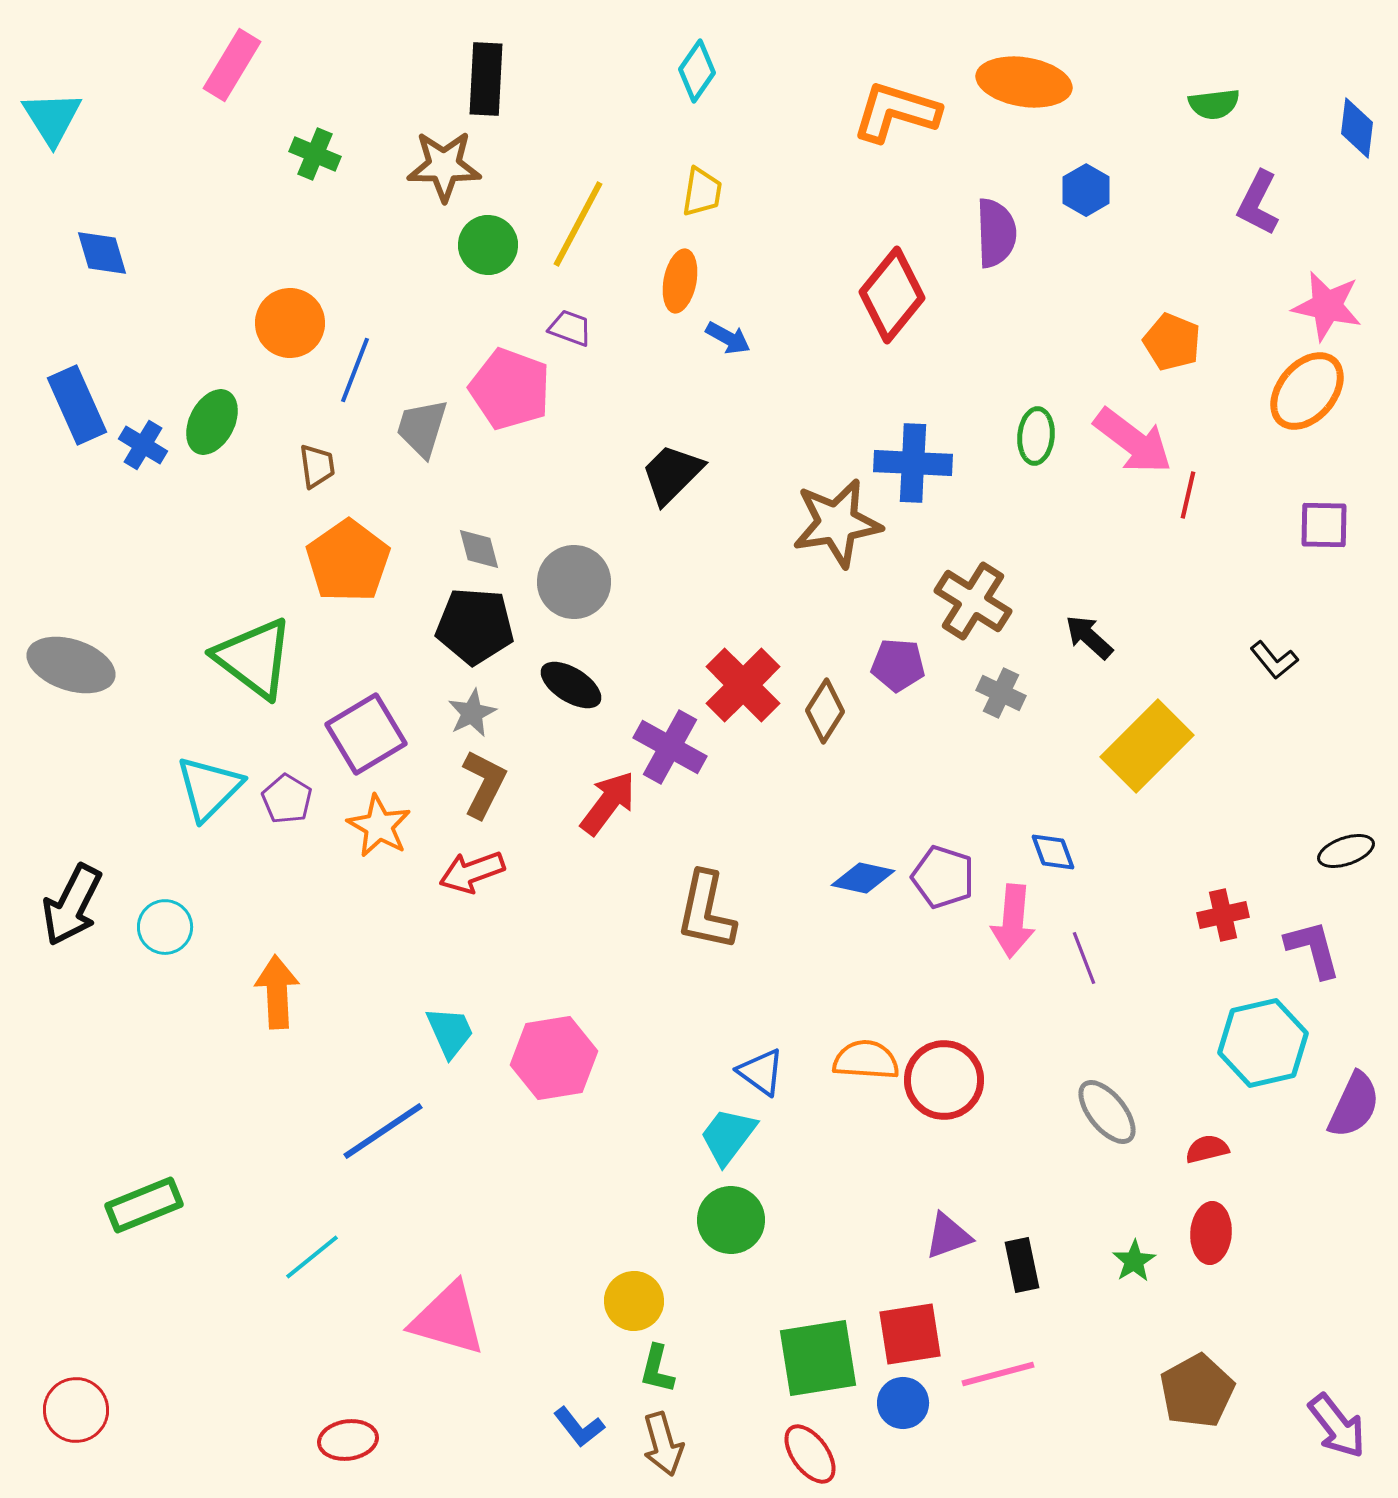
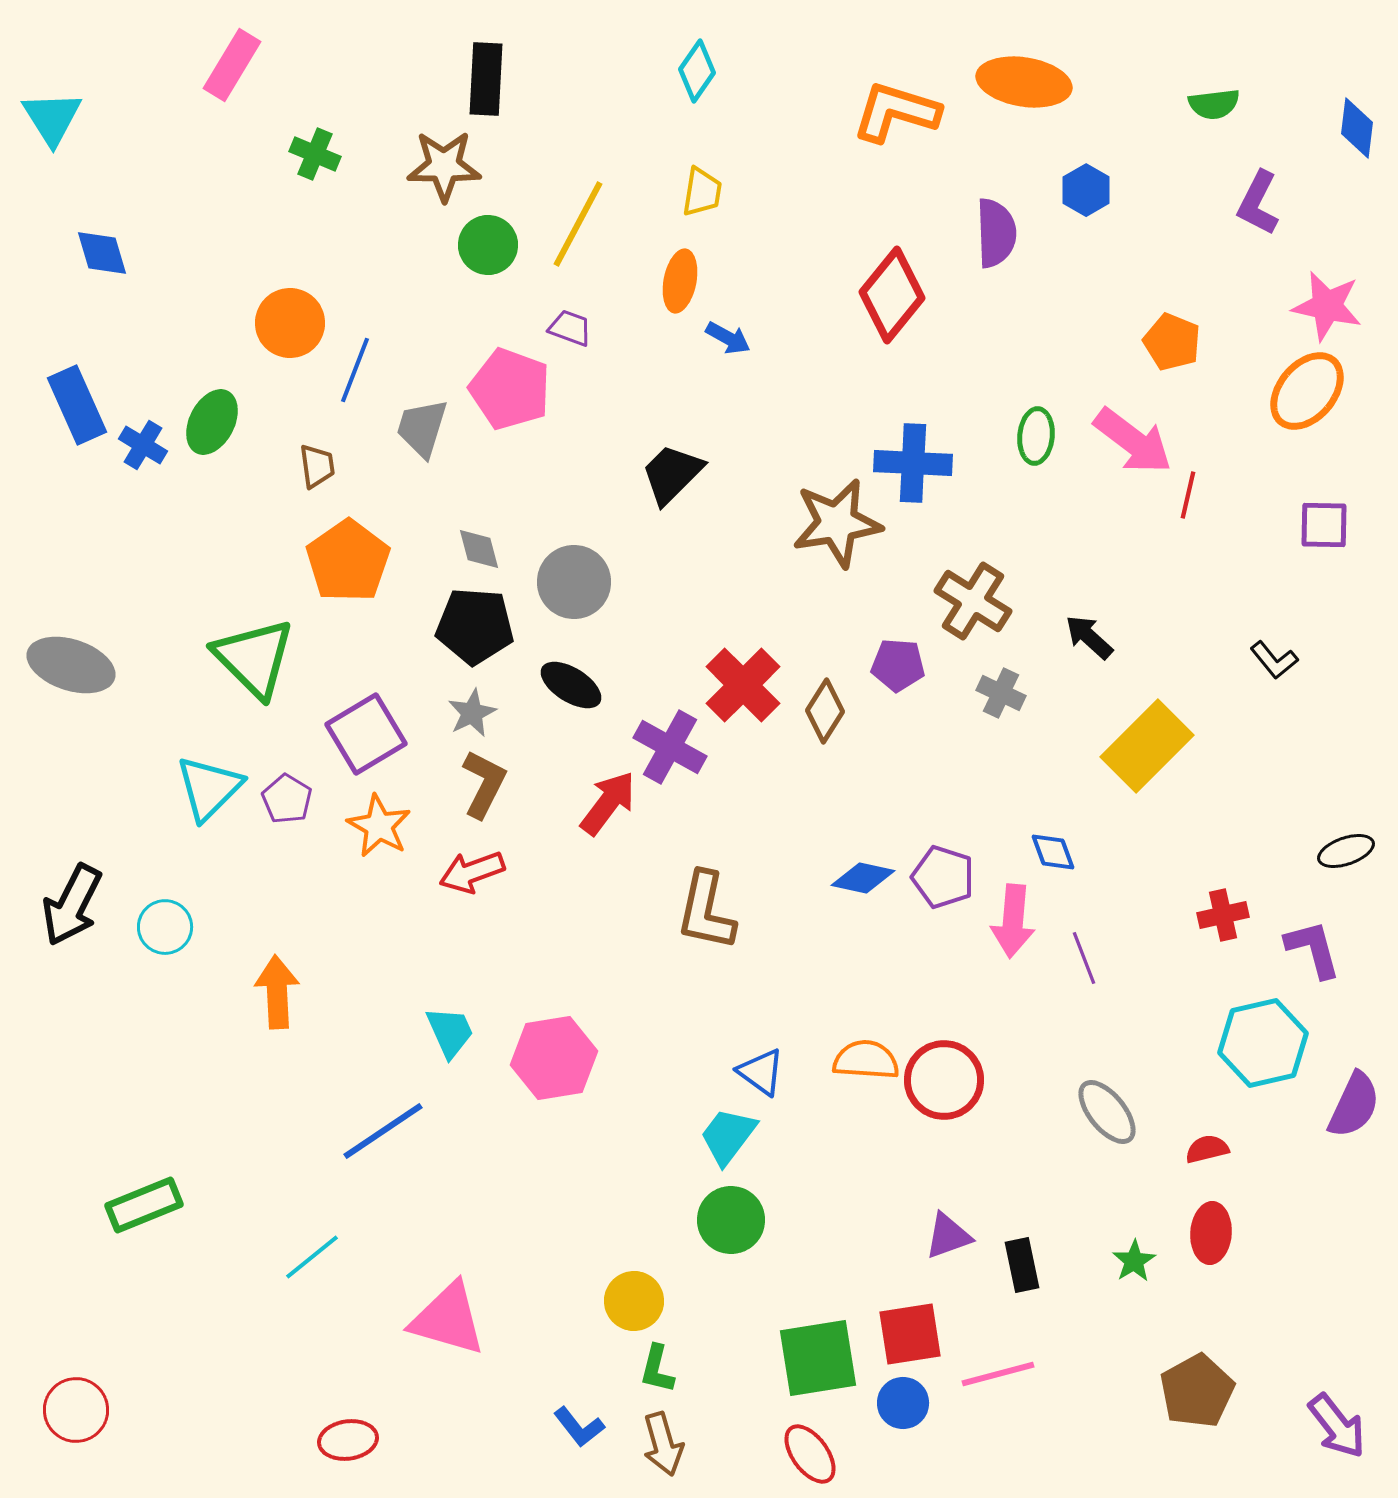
green triangle at (254, 658): rotated 8 degrees clockwise
